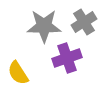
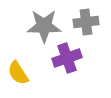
gray cross: moved 2 px right; rotated 25 degrees clockwise
